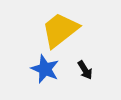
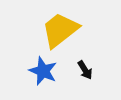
blue star: moved 2 px left, 2 px down
